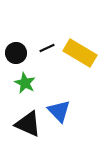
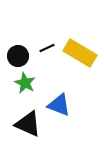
black circle: moved 2 px right, 3 px down
blue triangle: moved 6 px up; rotated 25 degrees counterclockwise
